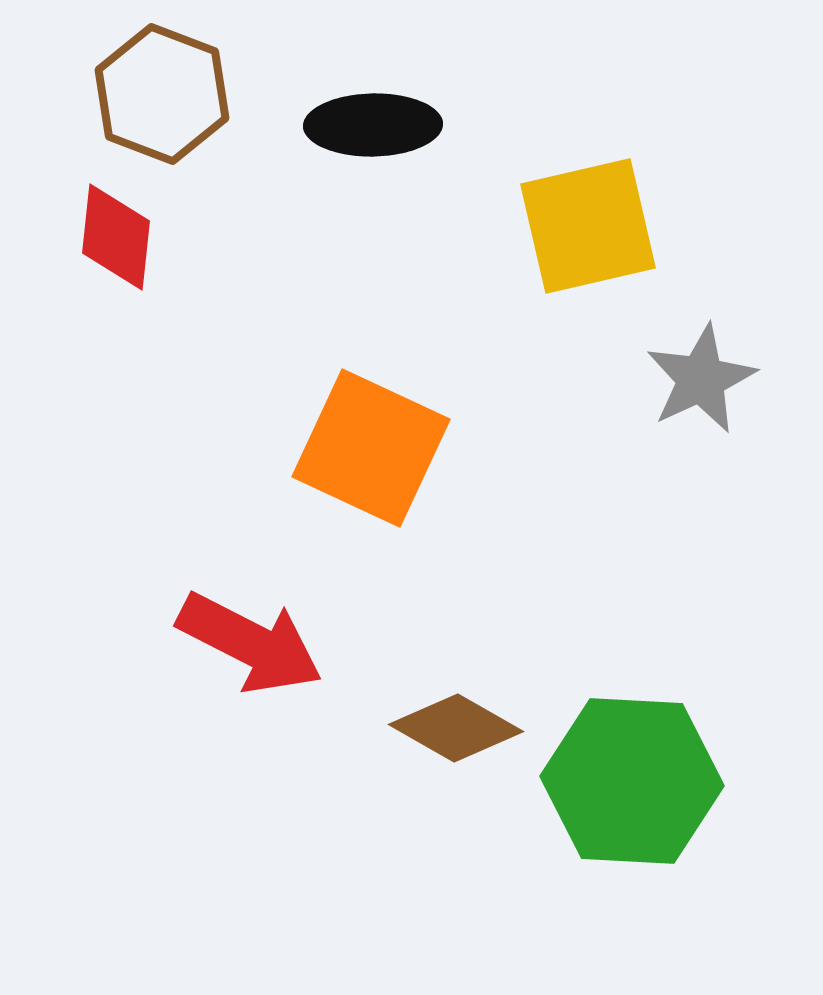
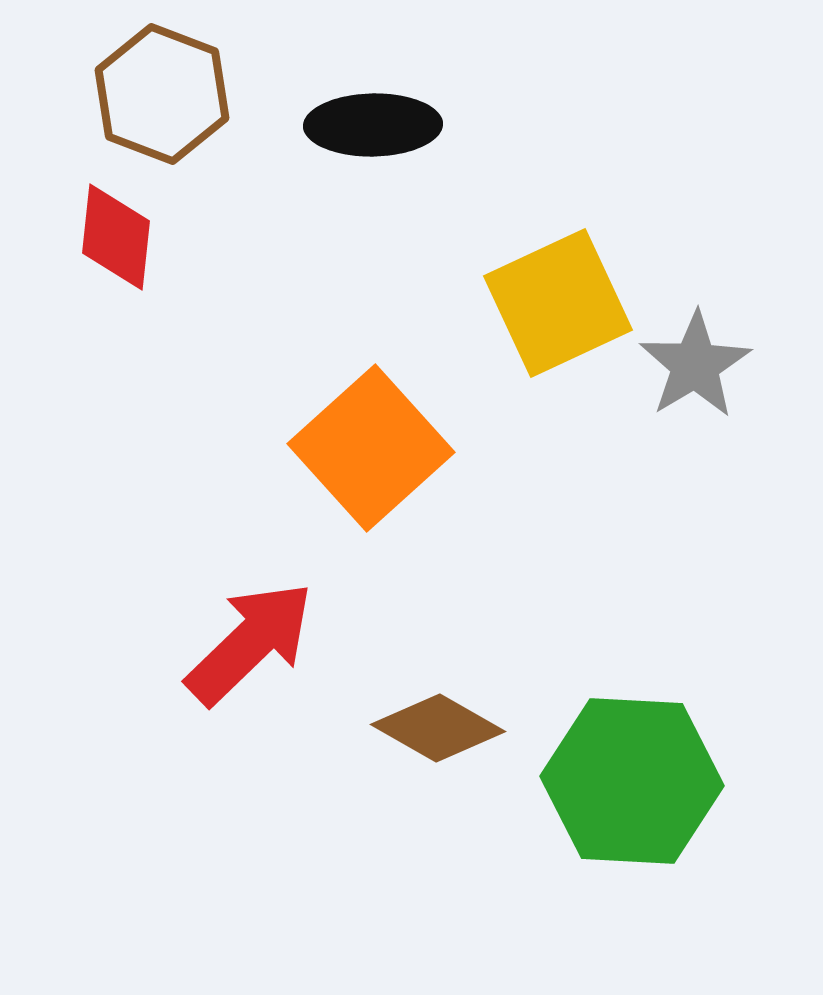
yellow square: moved 30 px left, 77 px down; rotated 12 degrees counterclockwise
gray star: moved 6 px left, 14 px up; rotated 6 degrees counterclockwise
orange square: rotated 23 degrees clockwise
red arrow: rotated 71 degrees counterclockwise
brown diamond: moved 18 px left
